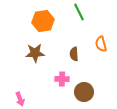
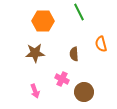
orange hexagon: rotated 10 degrees clockwise
pink cross: rotated 24 degrees clockwise
pink arrow: moved 15 px right, 8 px up
